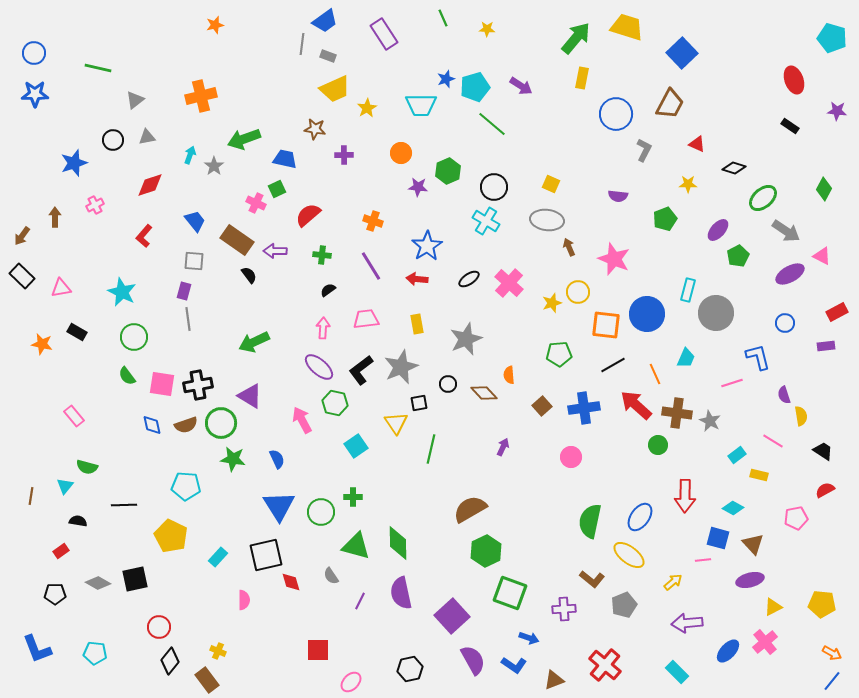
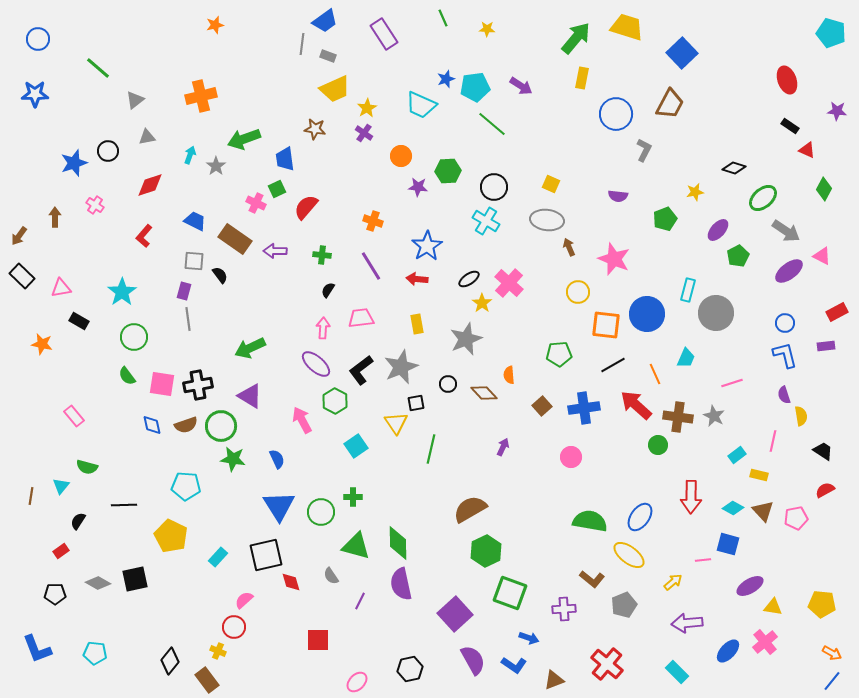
cyan pentagon at (832, 38): moved 1 px left, 5 px up
blue circle at (34, 53): moved 4 px right, 14 px up
green line at (98, 68): rotated 28 degrees clockwise
red ellipse at (794, 80): moved 7 px left
cyan pentagon at (475, 87): rotated 8 degrees clockwise
cyan trapezoid at (421, 105): rotated 24 degrees clockwise
black circle at (113, 140): moved 5 px left, 11 px down
red triangle at (697, 144): moved 110 px right, 6 px down
orange circle at (401, 153): moved 3 px down
purple cross at (344, 155): moved 20 px right, 22 px up; rotated 36 degrees clockwise
blue trapezoid at (285, 159): rotated 110 degrees counterclockwise
gray star at (214, 166): moved 2 px right
green hexagon at (448, 171): rotated 20 degrees clockwise
yellow star at (688, 184): moved 7 px right, 8 px down; rotated 12 degrees counterclockwise
pink cross at (95, 205): rotated 30 degrees counterclockwise
red semicircle at (308, 215): moved 2 px left, 8 px up; rotated 8 degrees counterclockwise
blue trapezoid at (195, 221): rotated 25 degrees counterclockwise
brown arrow at (22, 236): moved 3 px left
brown rectangle at (237, 240): moved 2 px left, 1 px up
purple ellipse at (790, 274): moved 1 px left, 3 px up; rotated 8 degrees counterclockwise
black semicircle at (249, 275): moved 29 px left
black semicircle at (328, 290): rotated 21 degrees counterclockwise
cyan star at (122, 292): rotated 12 degrees clockwise
yellow star at (552, 303): moved 70 px left; rotated 18 degrees counterclockwise
pink trapezoid at (366, 319): moved 5 px left, 1 px up
black rectangle at (77, 332): moved 2 px right, 11 px up
green arrow at (254, 342): moved 4 px left, 6 px down
blue L-shape at (758, 357): moved 27 px right, 2 px up
purple ellipse at (319, 367): moved 3 px left, 3 px up
green hexagon at (335, 403): moved 2 px up; rotated 15 degrees clockwise
black square at (419, 403): moved 3 px left
brown cross at (677, 413): moved 1 px right, 4 px down
gray star at (710, 421): moved 4 px right, 5 px up
green circle at (221, 423): moved 3 px down
pink line at (773, 441): rotated 70 degrees clockwise
cyan triangle at (65, 486): moved 4 px left
red arrow at (685, 496): moved 6 px right, 1 px down
black semicircle at (78, 521): rotated 66 degrees counterclockwise
green semicircle at (590, 521): rotated 88 degrees clockwise
blue square at (718, 538): moved 10 px right, 6 px down
brown triangle at (753, 544): moved 10 px right, 33 px up
purple ellipse at (750, 580): moved 6 px down; rotated 16 degrees counterclockwise
purple semicircle at (401, 593): moved 9 px up
pink semicircle at (244, 600): rotated 132 degrees counterclockwise
yellow triangle at (773, 607): rotated 36 degrees clockwise
purple square at (452, 616): moved 3 px right, 2 px up
red circle at (159, 627): moved 75 px right
red square at (318, 650): moved 10 px up
red cross at (605, 665): moved 2 px right, 1 px up
pink ellipse at (351, 682): moved 6 px right
